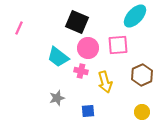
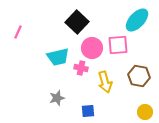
cyan ellipse: moved 2 px right, 4 px down
black square: rotated 20 degrees clockwise
pink line: moved 1 px left, 4 px down
pink circle: moved 4 px right
cyan trapezoid: rotated 50 degrees counterclockwise
pink cross: moved 3 px up
brown hexagon: moved 3 px left, 1 px down; rotated 25 degrees counterclockwise
yellow circle: moved 3 px right
